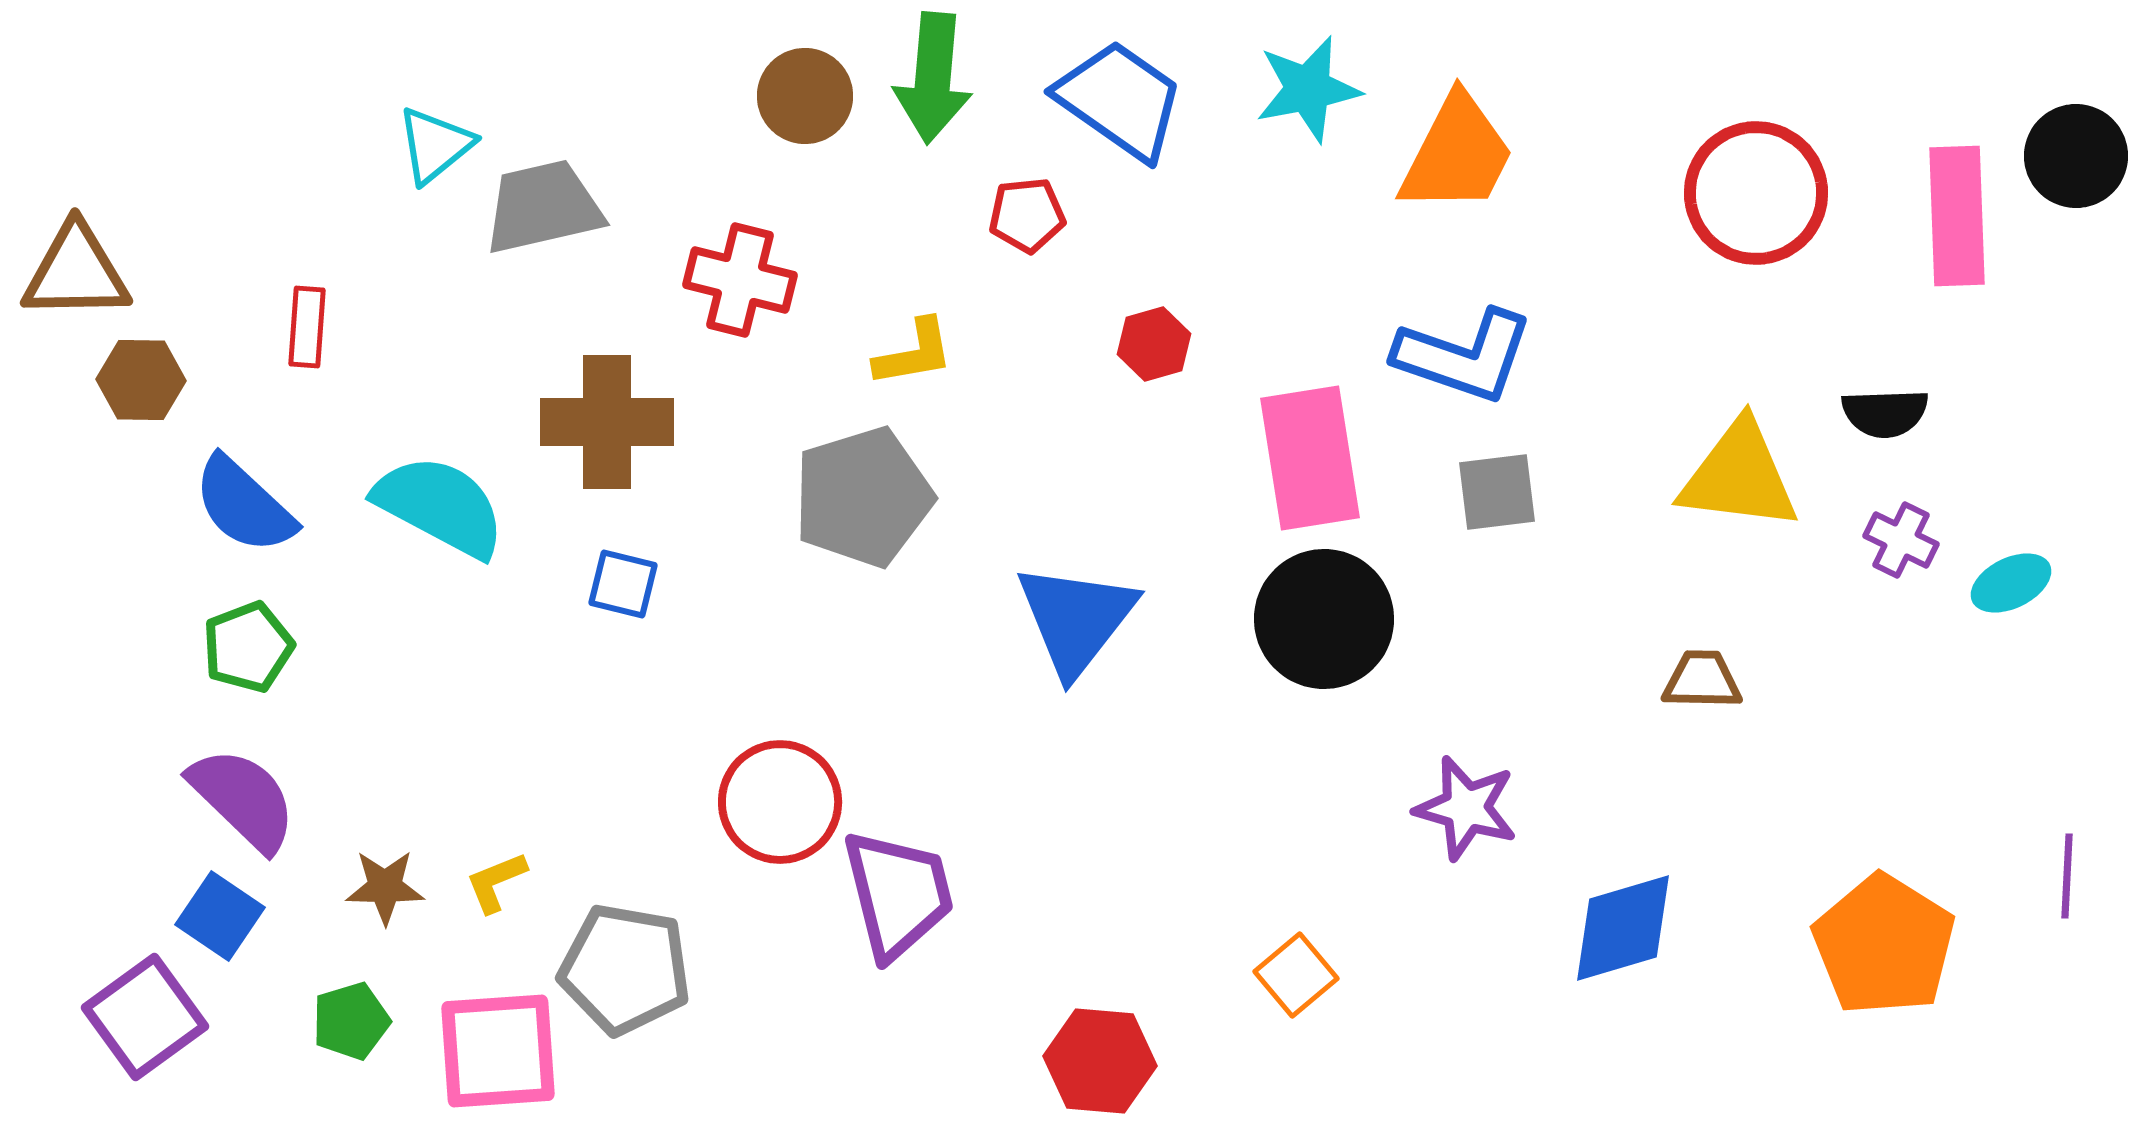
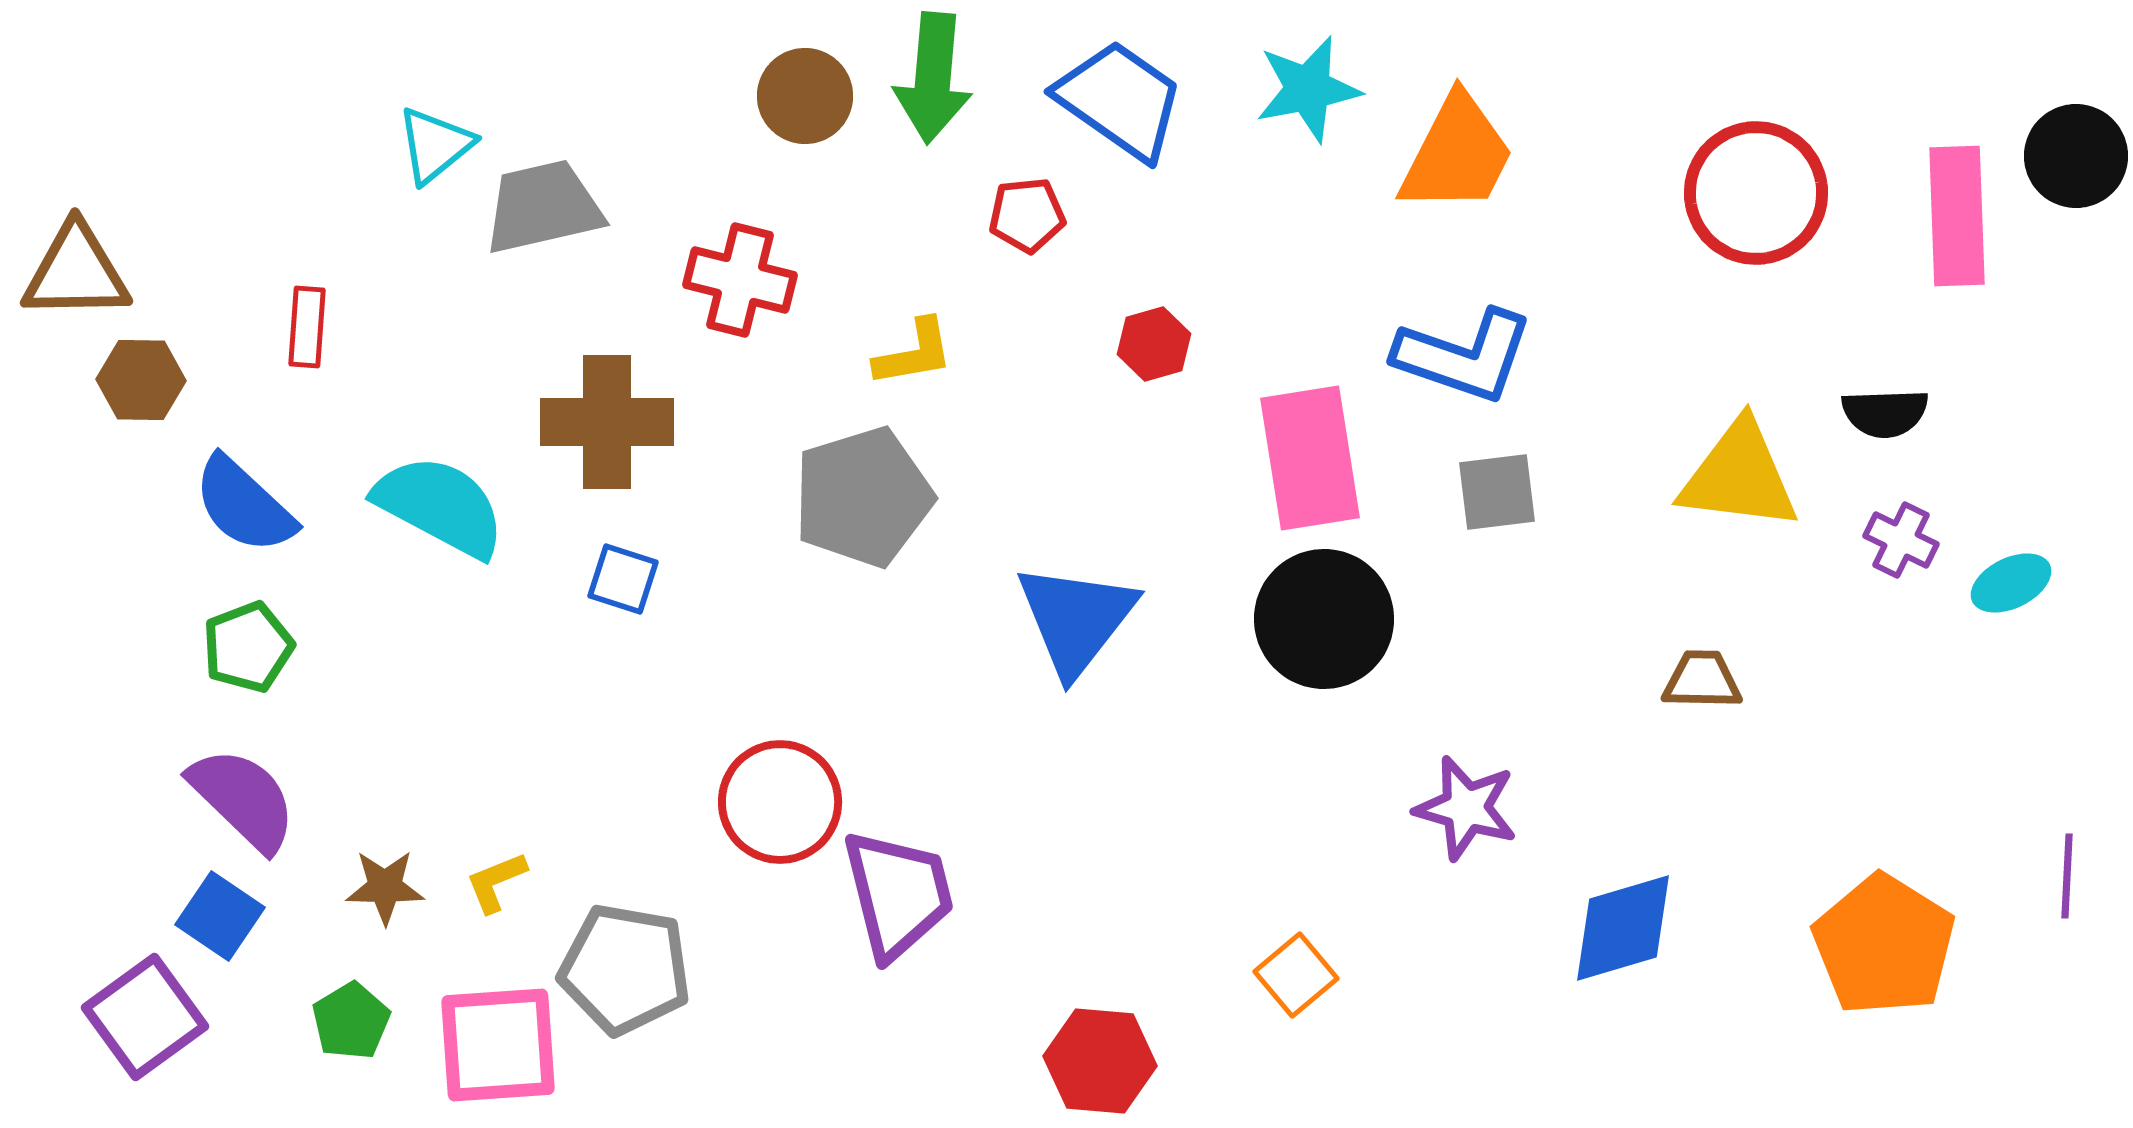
blue square at (623, 584): moved 5 px up; rotated 4 degrees clockwise
green pentagon at (351, 1021): rotated 14 degrees counterclockwise
pink square at (498, 1051): moved 6 px up
